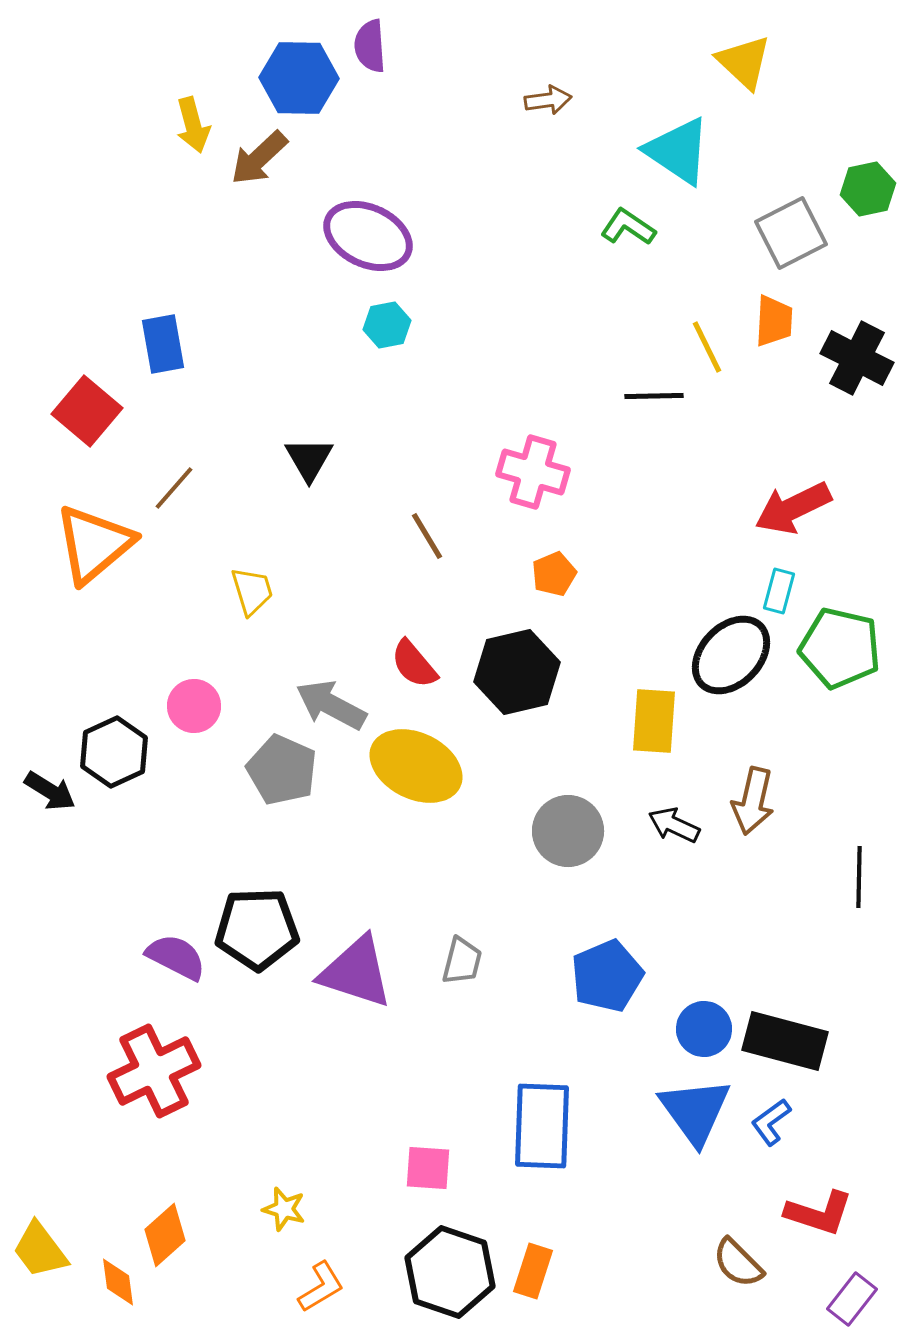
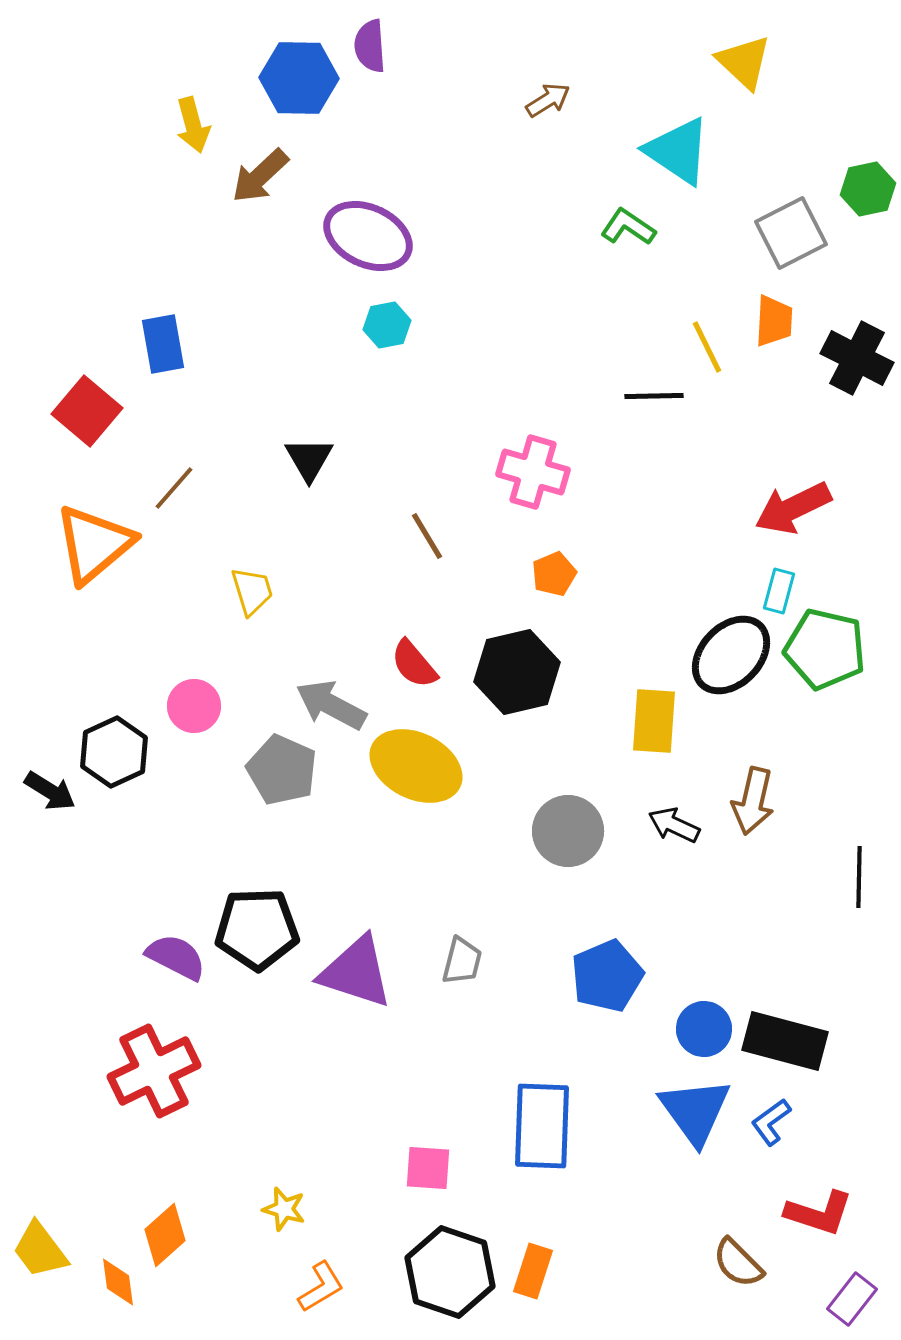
brown arrow at (548, 100): rotated 24 degrees counterclockwise
brown arrow at (259, 158): moved 1 px right, 18 px down
green pentagon at (840, 648): moved 15 px left, 1 px down
